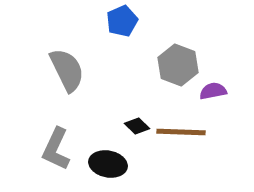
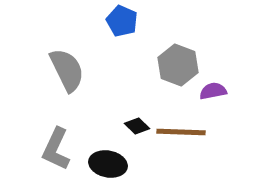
blue pentagon: rotated 24 degrees counterclockwise
